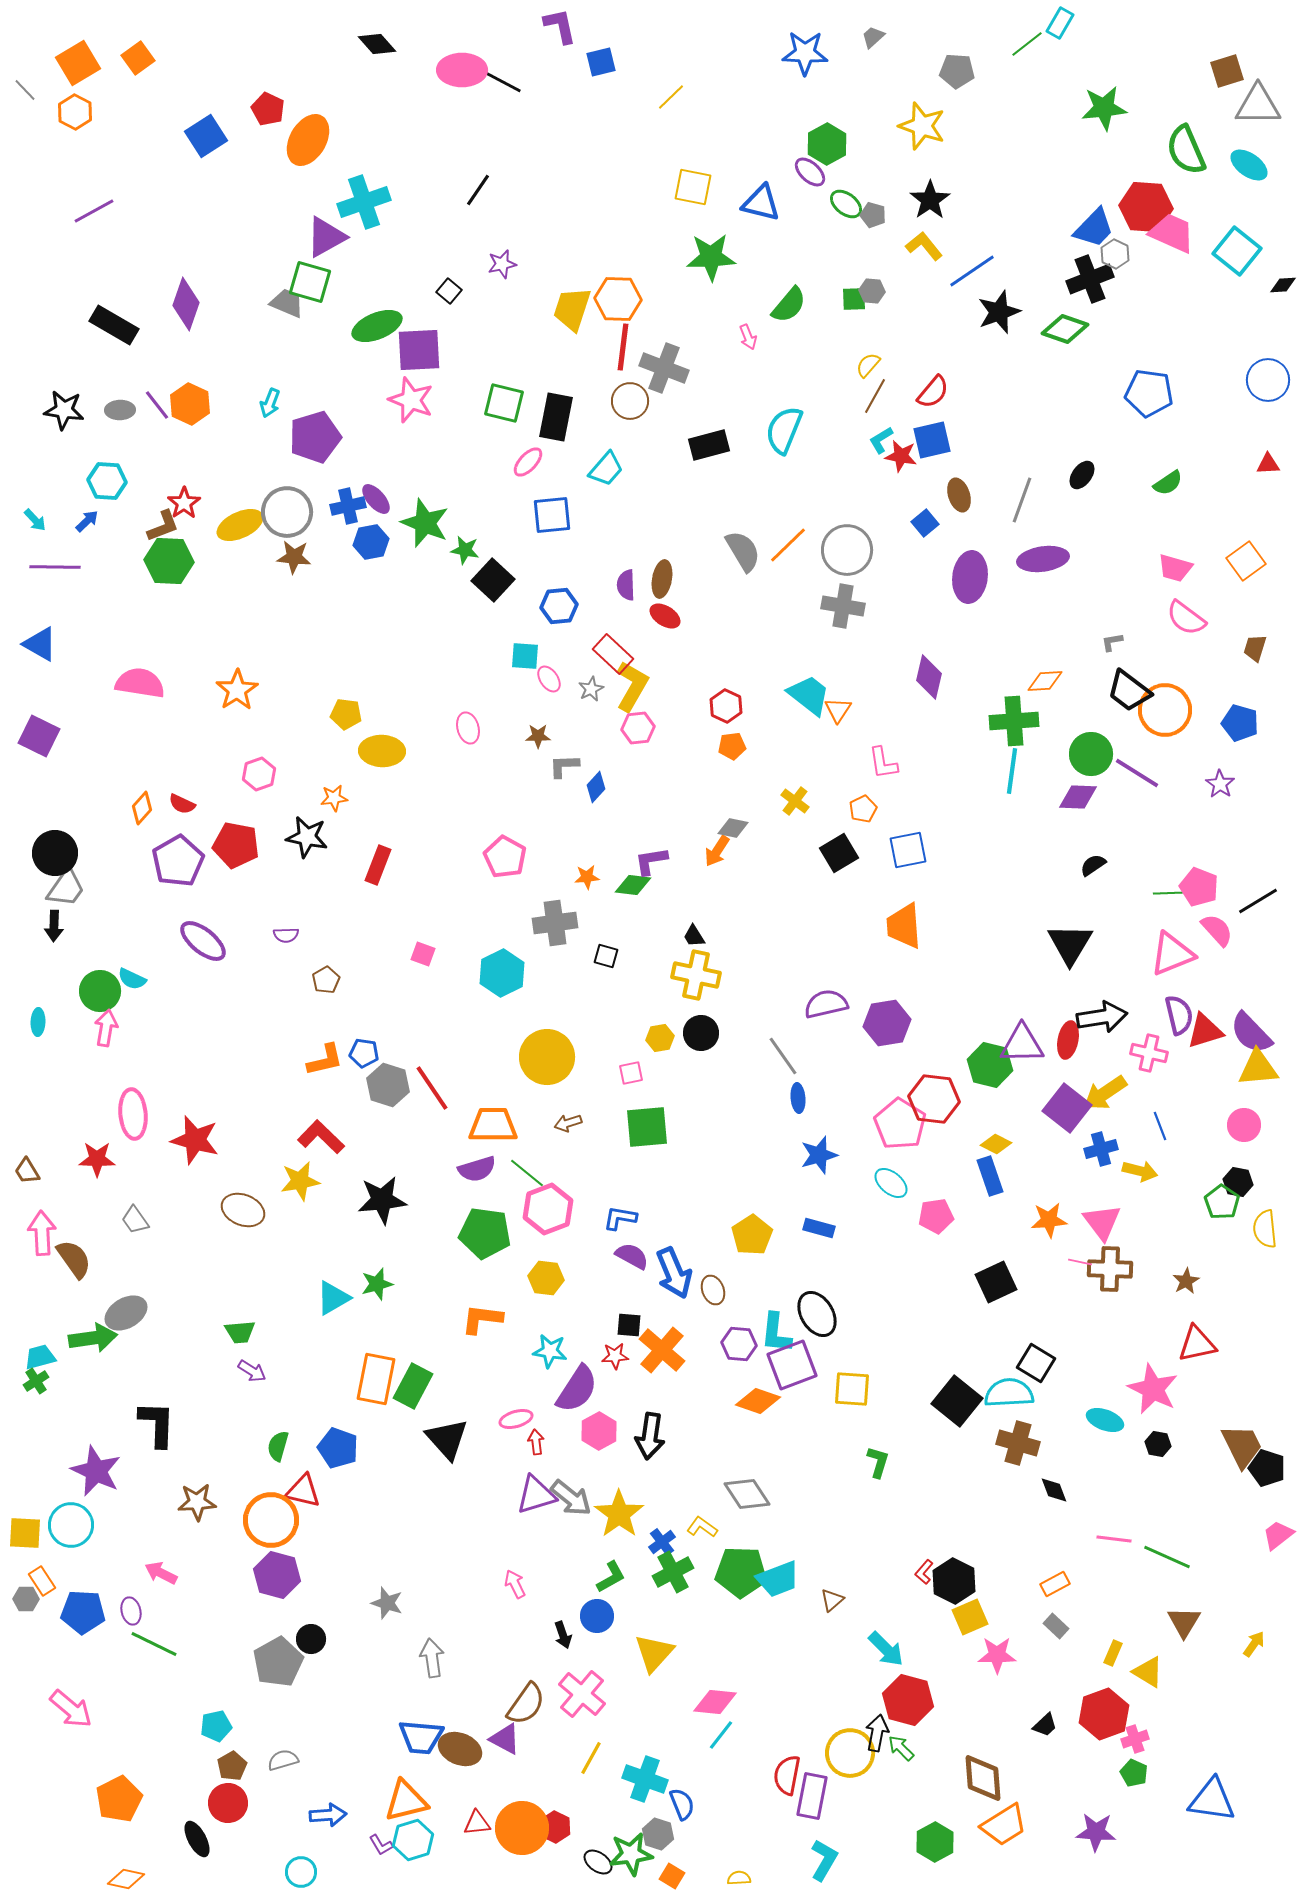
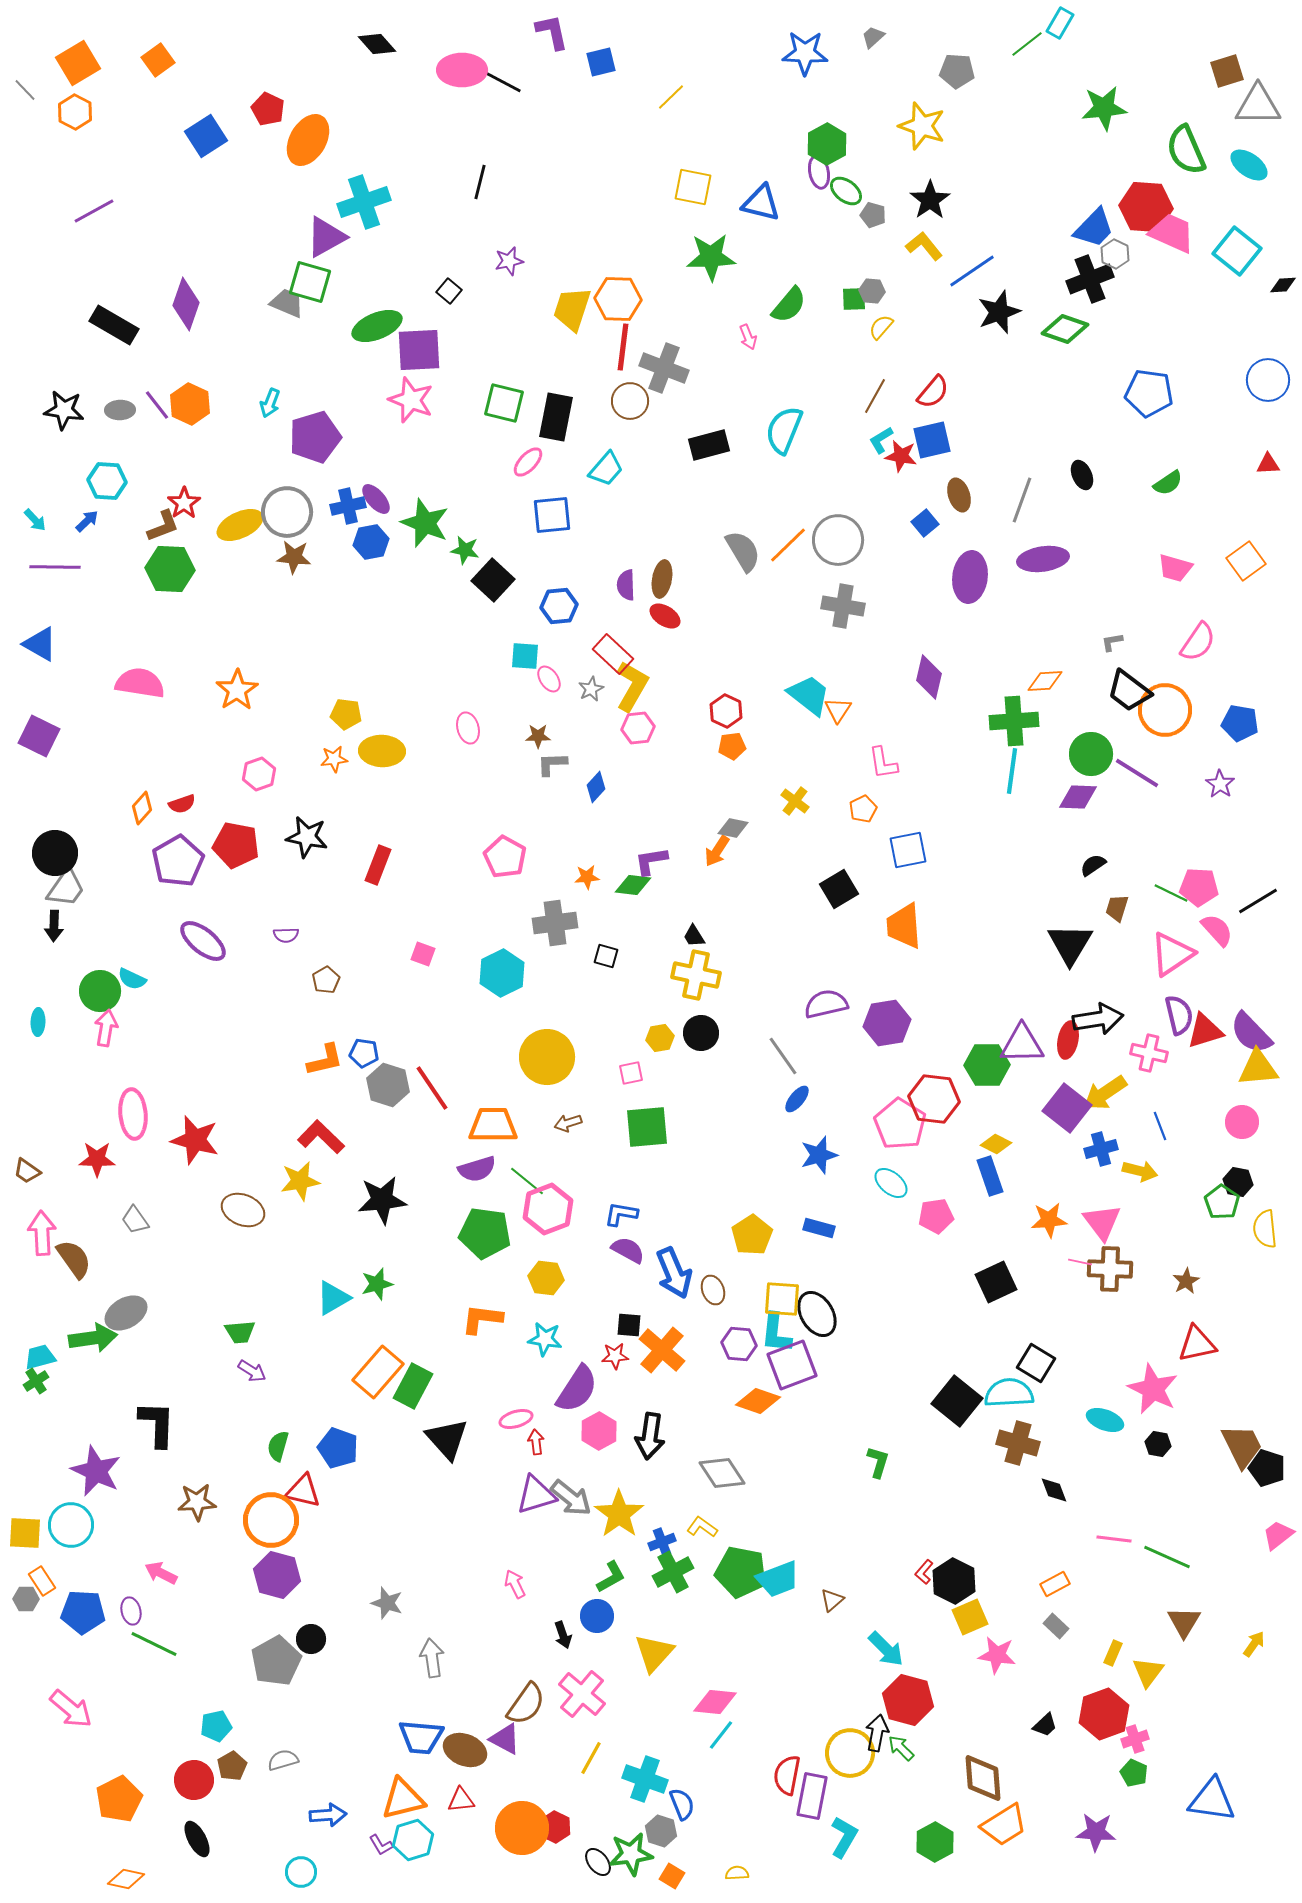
purple L-shape at (560, 26): moved 8 px left, 6 px down
orange square at (138, 58): moved 20 px right, 2 px down
purple ellipse at (810, 172): moved 9 px right; rotated 36 degrees clockwise
black line at (478, 190): moved 2 px right, 8 px up; rotated 20 degrees counterclockwise
green ellipse at (846, 204): moved 13 px up
purple star at (502, 264): moved 7 px right, 3 px up
yellow semicircle at (868, 365): moved 13 px right, 38 px up
black ellipse at (1082, 475): rotated 60 degrees counterclockwise
gray circle at (847, 550): moved 9 px left, 10 px up
green hexagon at (169, 561): moved 1 px right, 8 px down
pink semicircle at (1186, 618): moved 12 px right, 24 px down; rotated 93 degrees counterclockwise
brown trapezoid at (1255, 648): moved 138 px left, 260 px down
red hexagon at (726, 706): moved 5 px down
blue pentagon at (1240, 723): rotated 6 degrees counterclockwise
gray L-shape at (564, 766): moved 12 px left, 2 px up
orange star at (334, 798): moved 39 px up
red semicircle at (182, 804): rotated 44 degrees counterclockwise
black square at (839, 853): moved 36 px down
pink pentagon at (1199, 887): rotated 18 degrees counterclockwise
green line at (1171, 893): rotated 28 degrees clockwise
pink triangle at (1172, 954): rotated 12 degrees counterclockwise
black arrow at (1102, 1017): moved 4 px left, 2 px down
green hexagon at (990, 1065): moved 3 px left; rotated 15 degrees counterclockwise
blue ellipse at (798, 1098): moved 1 px left, 1 px down; rotated 44 degrees clockwise
pink circle at (1244, 1125): moved 2 px left, 3 px up
brown trapezoid at (27, 1171): rotated 24 degrees counterclockwise
green line at (527, 1173): moved 8 px down
blue L-shape at (620, 1218): moved 1 px right, 4 px up
purple semicircle at (632, 1256): moved 4 px left, 6 px up
cyan star at (550, 1351): moved 5 px left, 12 px up
orange rectangle at (376, 1379): moved 2 px right, 7 px up; rotated 30 degrees clockwise
yellow square at (852, 1389): moved 70 px left, 90 px up
gray diamond at (747, 1494): moved 25 px left, 21 px up
blue cross at (662, 1542): rotated 16 degrees clockwise
green pentagon at (741, 1572): rotated 9 degrees clockwise
pink star at (997, 1655): rotated 9 degrees clockwise
gray pentagon at (278, 1662): moved 2 px left, 1 px up
yellow triangle at (1148, 1672): rotated 36 degrees clockwise
brown ellipse at (460, 1749): moved 5 px right, 1 px down
orange triangle at (406, 1801): moved 3 px left, 2 px up
red circle at (228, 1803): moved 34 px left, 23 px up
red triangle at (477, 1823): moved 16 px left, 23 px up
gray hexagon at (658, 1834): moved 3 px right, 3 px up
cyan L-shape at (824, 1860): moved 20 px right, 23 px up
black ellipse at (598, 1862): rotated 16 degrees clockwise
yellow semicircle at (739, 1878): moved 2 px left, 5 px up
